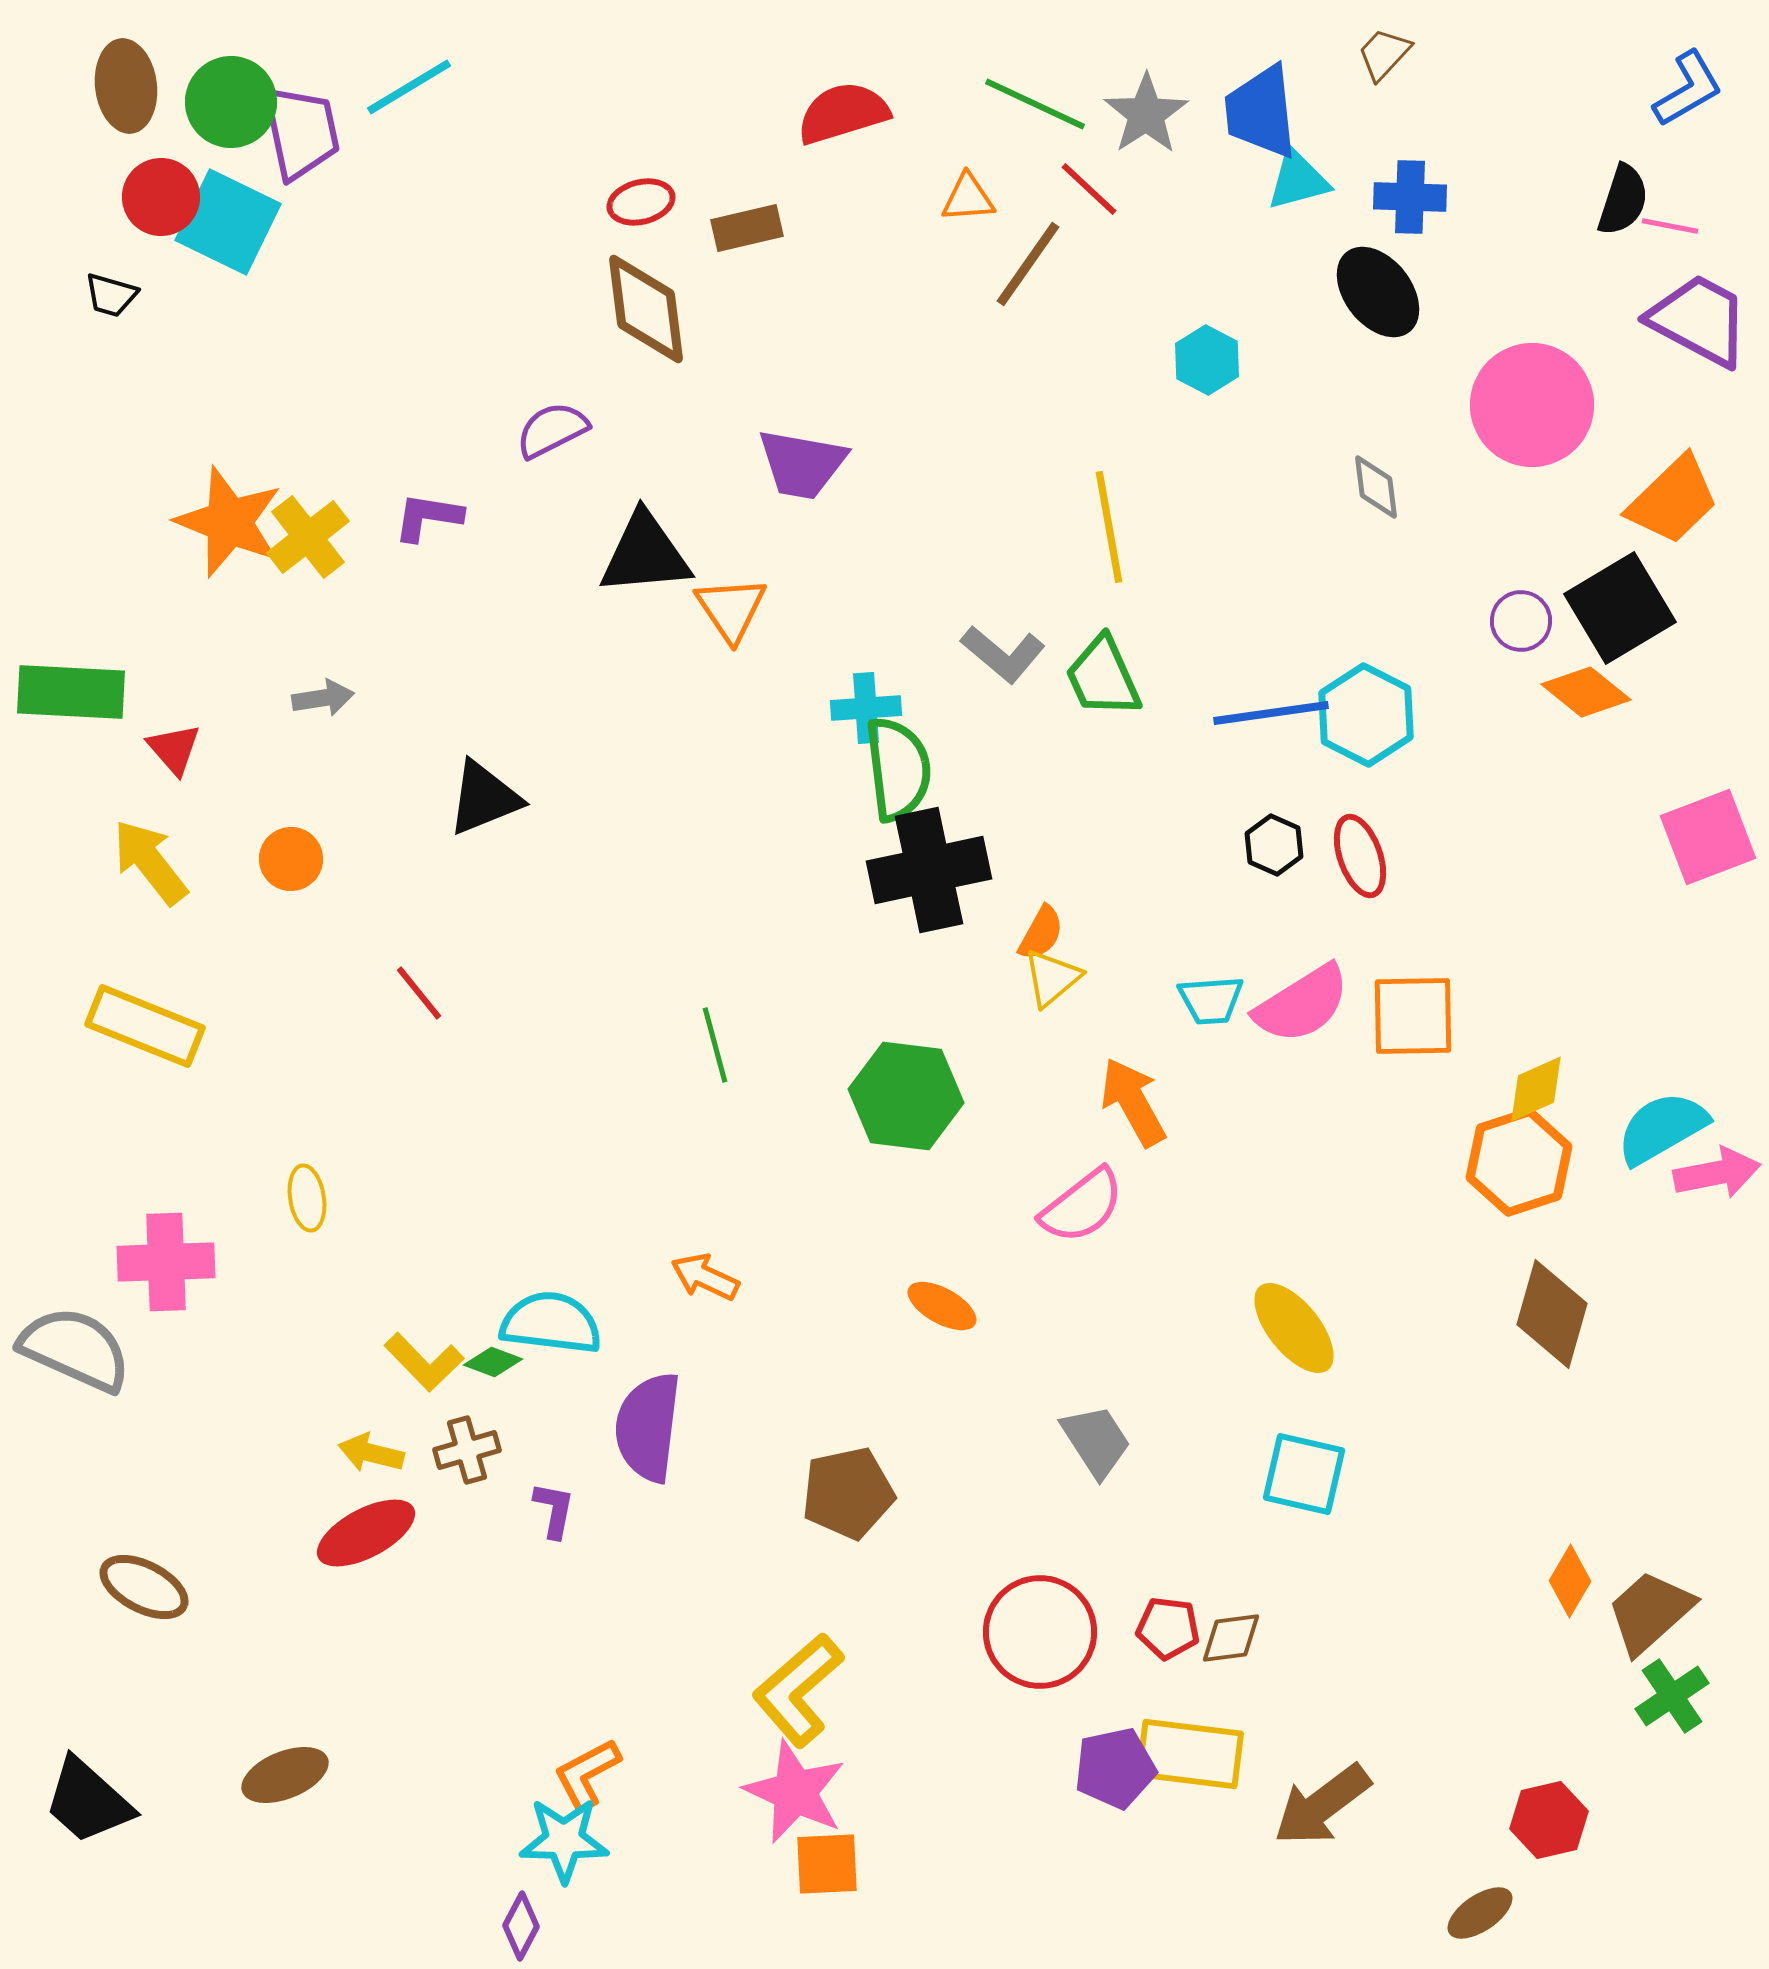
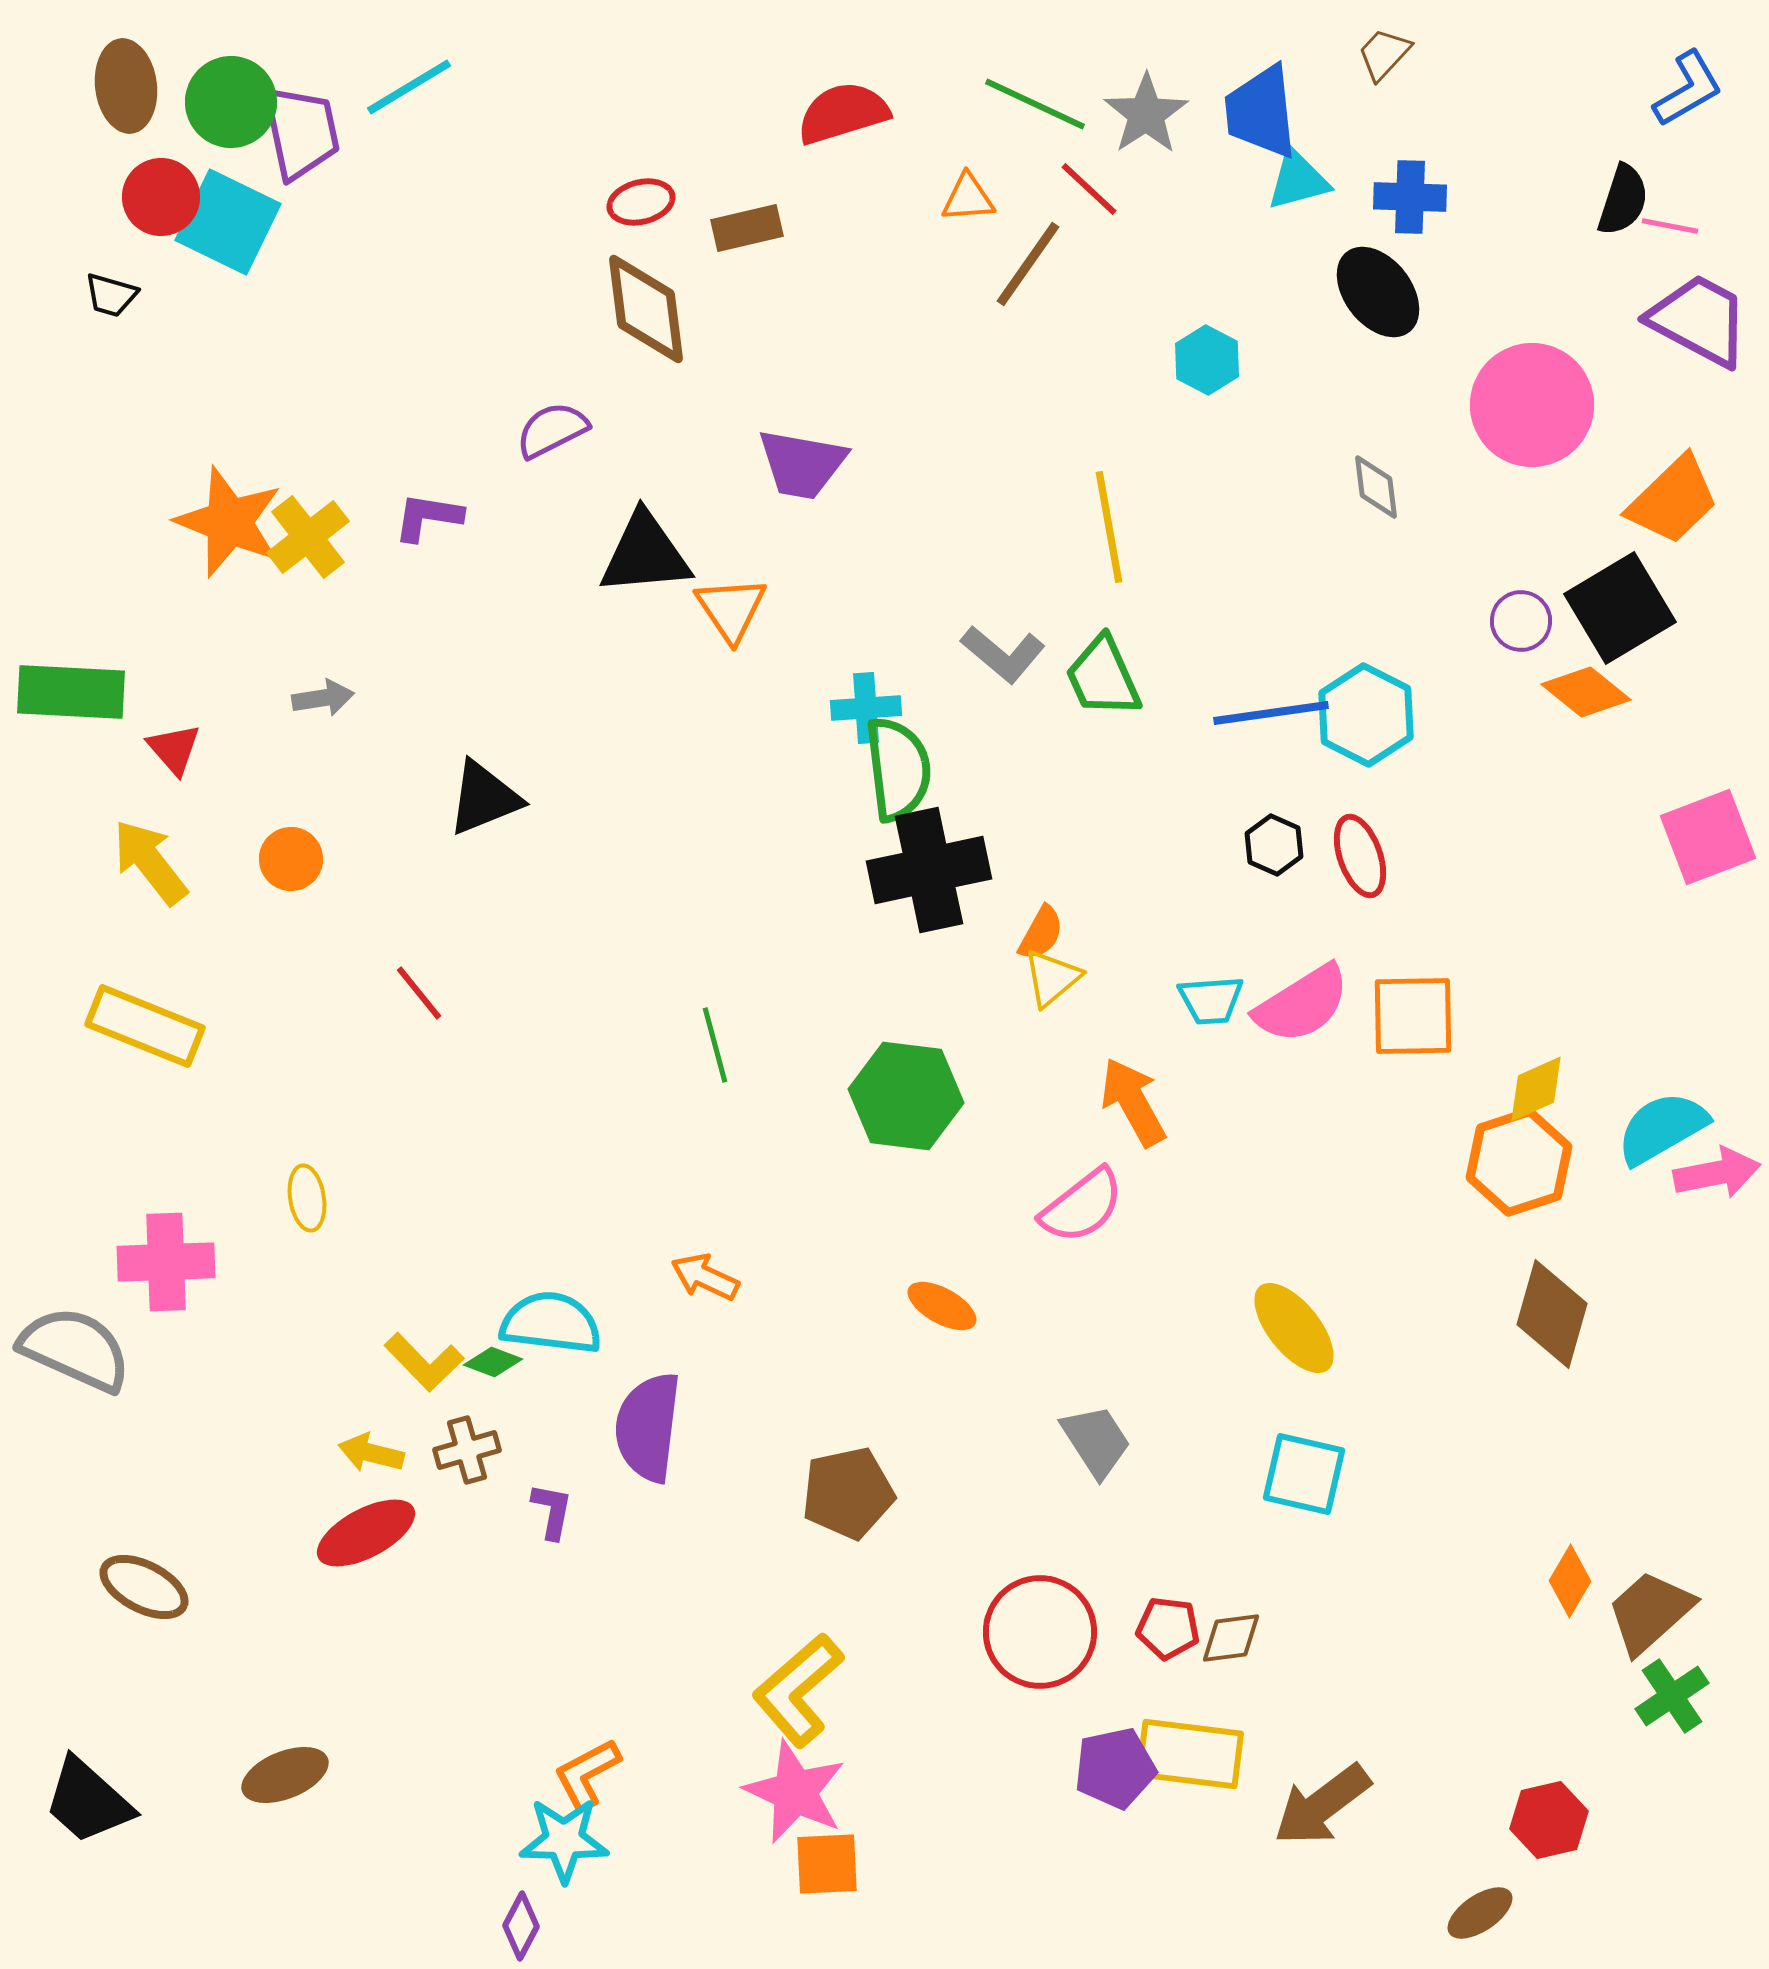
purple L-shape at (554, 1510): moved 2 px left, 1 px down
